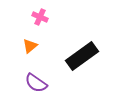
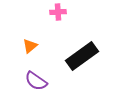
pink cross: moved 18 px right, 5 px up; rotated 28 degrees counterclockwise
purple semicircle: moved 2 px up
